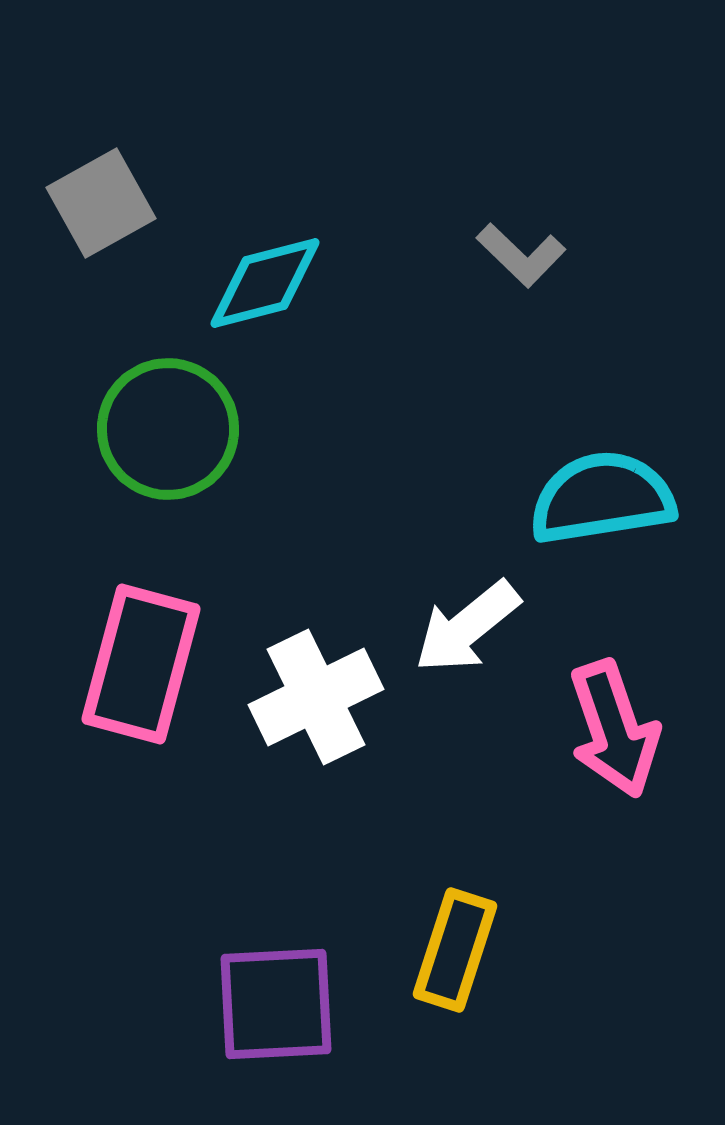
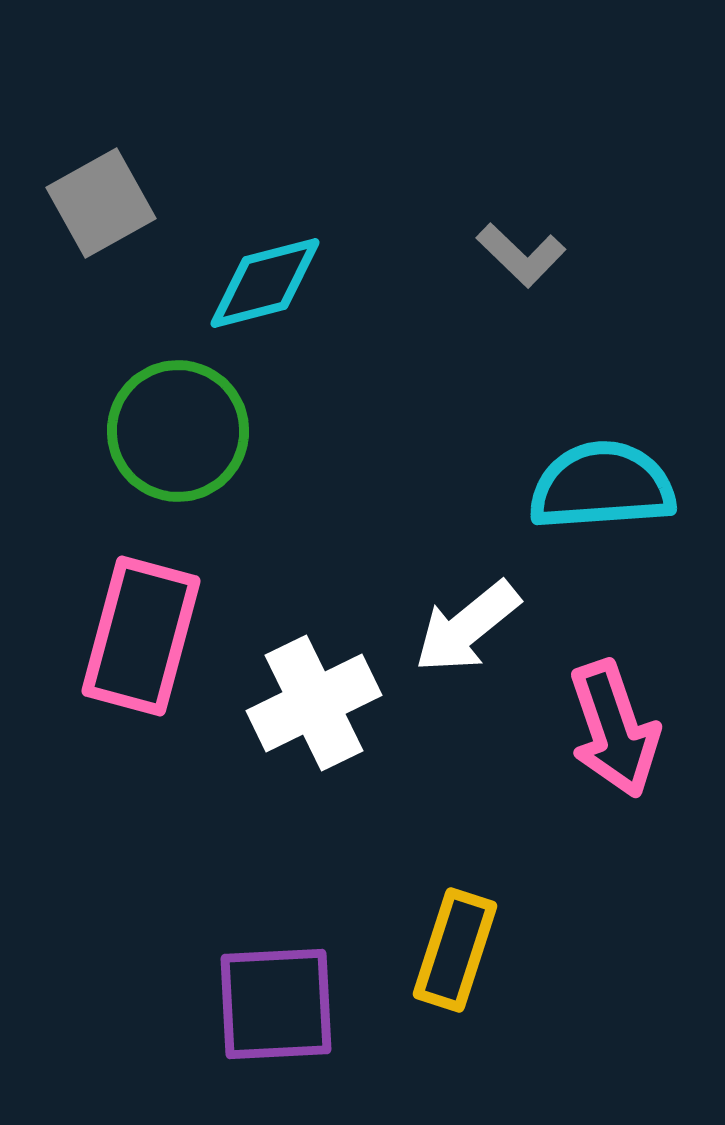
green circle: moved 10 px right, 2 px down
cyan semicircle: moved 12 px up; rotated 5 degrees clockwise
pink rectangle: moved 28 px up
white cross: moved 2 px left, 6 px down
